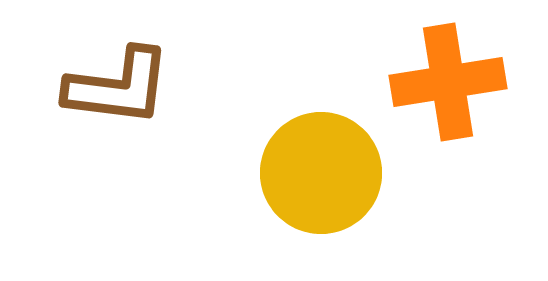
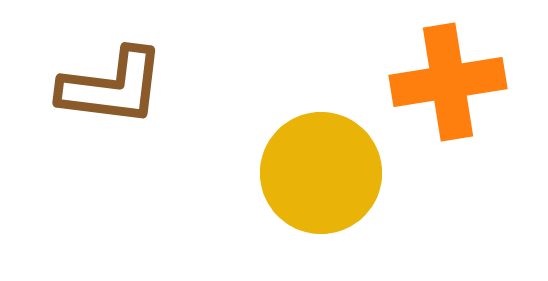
brown L-shape: moved 6 px left
